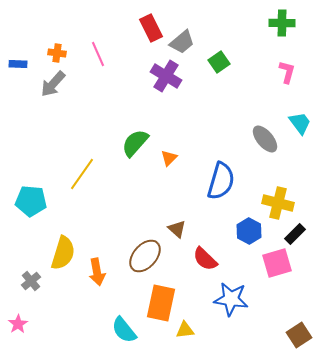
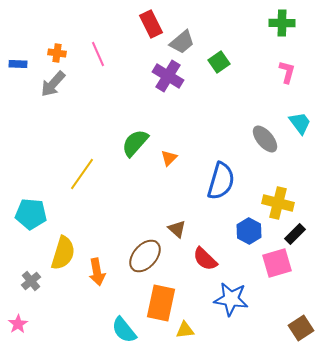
red rectangle: moved 4 px up
purple cross: moved 2 px right
cyan pentagon: moved 13 px down
brown square: moved 2 px right, 7 px up
